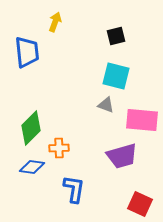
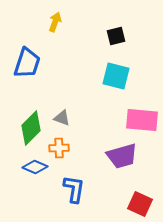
blue trapezoid: moved 11 px down; rotated 24 degrees clockwise
gray triangle: moved 44 px left, 13 px down
blue diamond: moved 3 px right; rotated 15 degrees clockwise
